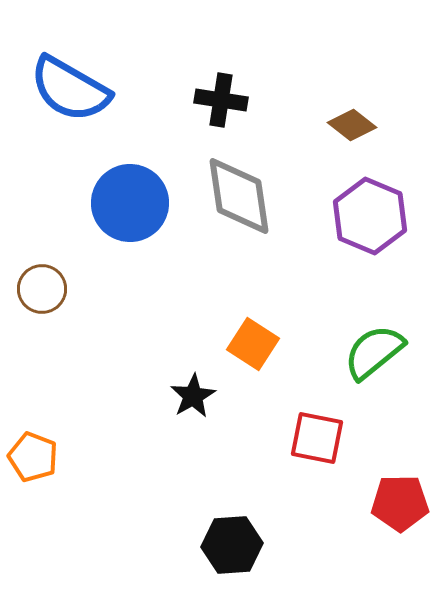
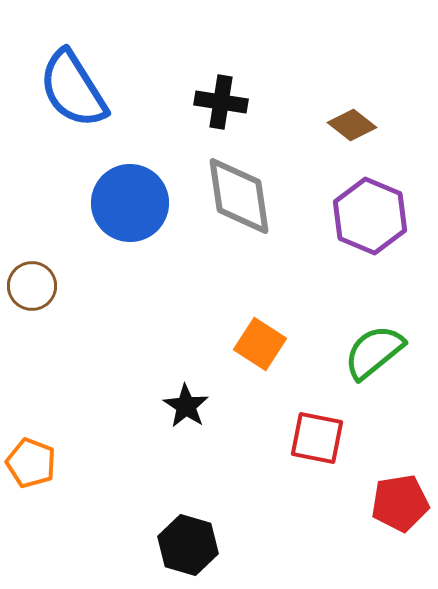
blue semicircle: moved 3 px right; rotated 28 degrees clockwise
black cross: moved 2 px down
brown circle: moved 10 px left, 3 px up
orange square: moved 7 px right
black star: moved 7 px left, 10 px down; rotated 9 degrees counterclockwise
orange pentagon: moved 2 px left, 6 px down
red pentagon: rotated 8 degrees counterclockwise
black hexagon: moved 44 px left; rotated 20 degrees clockwise
